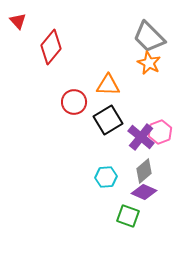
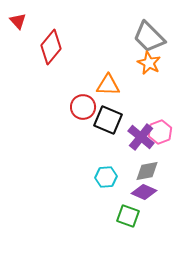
red circle: moved 9 px right, 5 px down
black square: rotated 36 degrees counterclockwise
gray diamond: moved 3 px right; rotated 30 degrees clockwise
